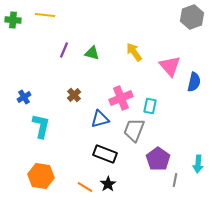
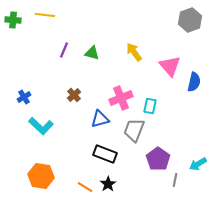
gray hexagon: moved 2 px left, 3 px down
cyan L-shape: rotated 120 degrees clockwise
cyan arrow: rotated 54 degrees clockwise
